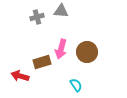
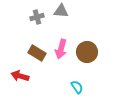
brown rectangle: moved 5 px left, 9 px up; rotated 48 degrees clockwise
cyan semicircle: moved 1 px right, 2 px down
